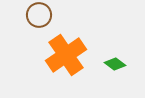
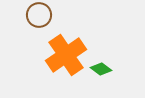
green diamond: moved 14 px left, 5 px down
